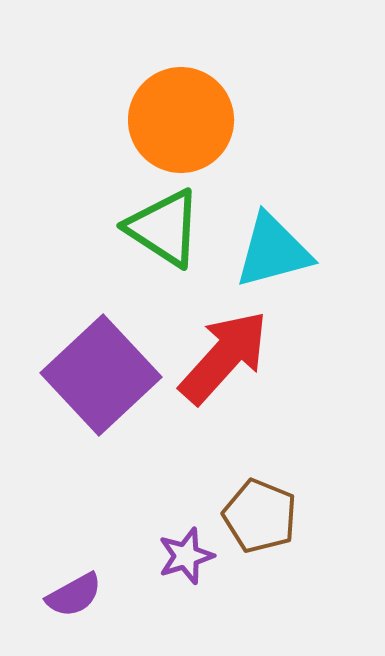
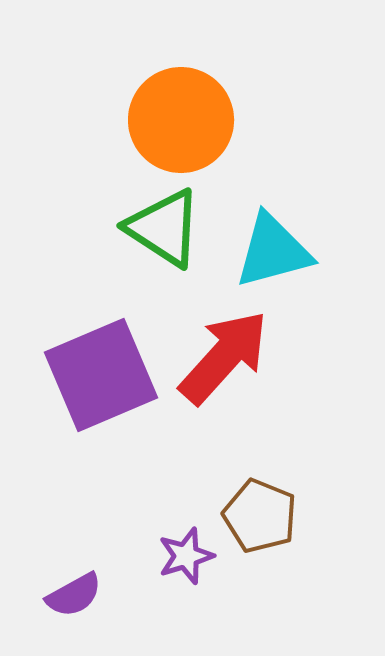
purple square: rotated 20 degrees clockwise
